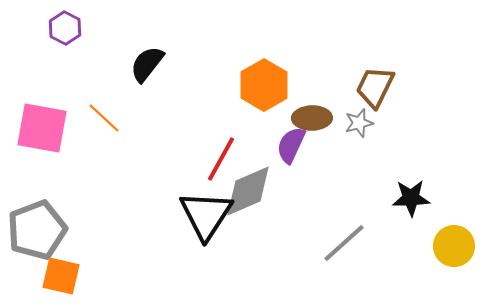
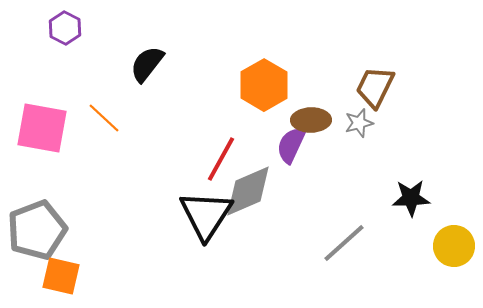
brown ellipse: moved 1 px left, 2 px down
